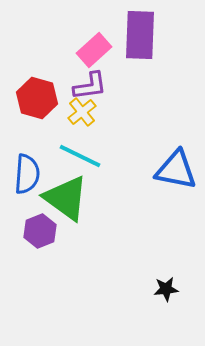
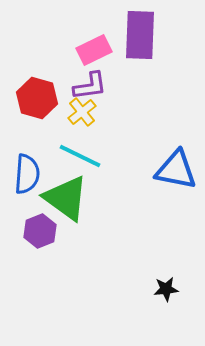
pink rectangle: rotated 16 degrees clockwise
